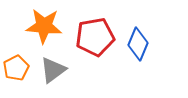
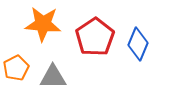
orange star: moved 1 px left, 2 px up
red pentagon: rotated 24 degrees counterclockwise
gray triangle: moved 7 px down; rotated 36 degrees clockwise
